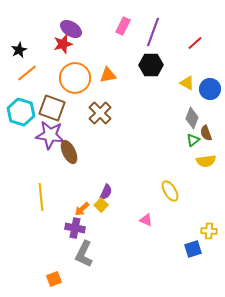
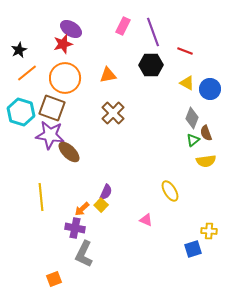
purple line: rotated 40 degrees counterclockwise
red line: moved 10 px left, 8 px down; rotated 63 degrees clockwise
orange circle: moved 10 px left
brown cross: moved 13 px right
brown ellipse: rotated 20 degrees counterclockwise
